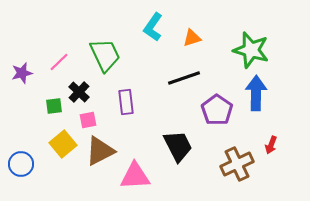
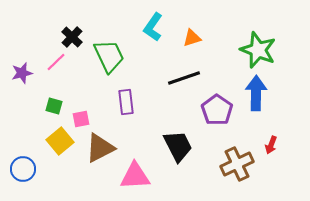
green star: moved 7 px right; rotated 6 degrees clockwise
green trapezoid: moved 4 px right, 1 px down
pink line: moved 3 px left
black cross: moved 7 px left, 55 px up
green square: rotated 24 degrees clockwise
pink square: moved 7 px left, 1 px up
yellow square: moved 3 px left, 3 px up
brown triangle: moved 3 px up
blue circle: moved 2 px right, 5 px down
